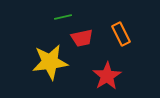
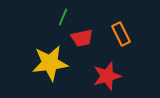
green line: rotated 54 degrees counterclockwise
yellow star: moved 1 px down
red star: rotated 16 degrees clockwise
